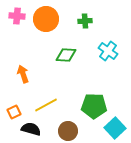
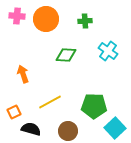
yellow line: moved 4 px right, 3 px up
